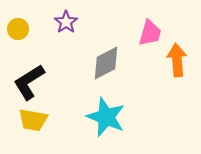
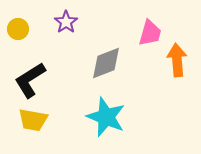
gray diamond: rotated 6 degrees clockwise
black L-shape: moved 1 px right, 2 px up
